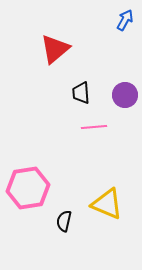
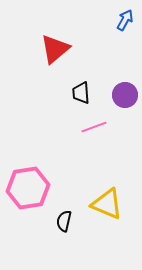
pink line: rotated 15 degrees counterclockwise
